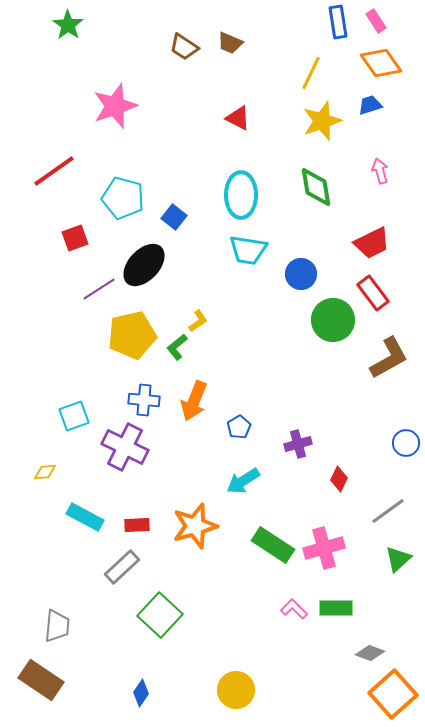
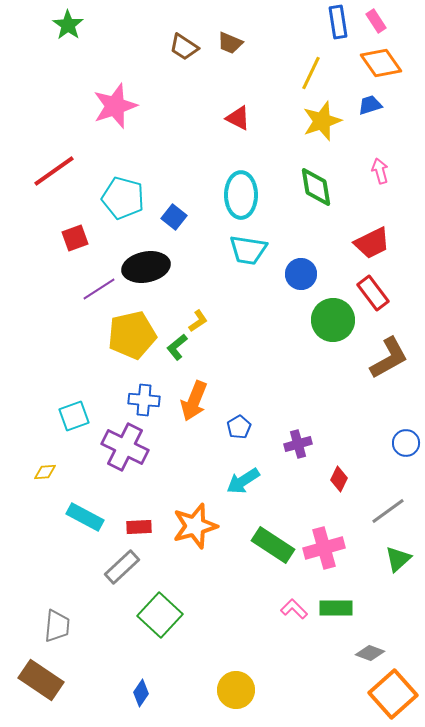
black ellipse at (144, 265): moved 2 px right, 2 px down; rotated 36 degrees clockwise
red rectangle at (137, 525): moved 2 px right, 2 px down
